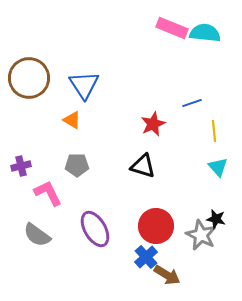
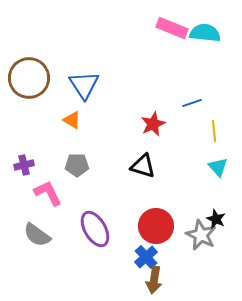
purple cross: moved 3 px right, 1 px up
black star: rotated 12 degrees clockwise
brown arrow: moved 13 px left, 5 px down; rotated 68 degrees clockwise
